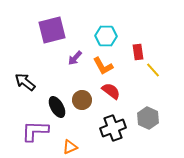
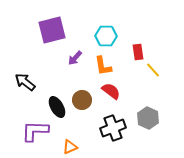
orange L-shape: rotated 20 degrees clockwise
